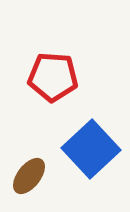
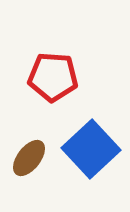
brown ellipse: moved 18 px up
